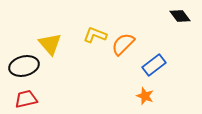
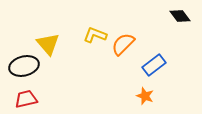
yellow triangle: moved 2 px left
